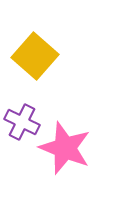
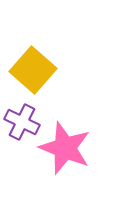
yellow square: moved 2 px left, 14 px down
